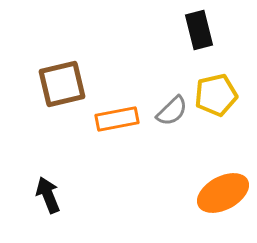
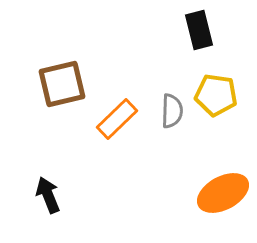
yellow pentagon: rotated 21 degrees clockwise
gray semicircle: rotated 44 degrees counterclockwise
orange rectangle: rotated 33 degrees counterclockwise
